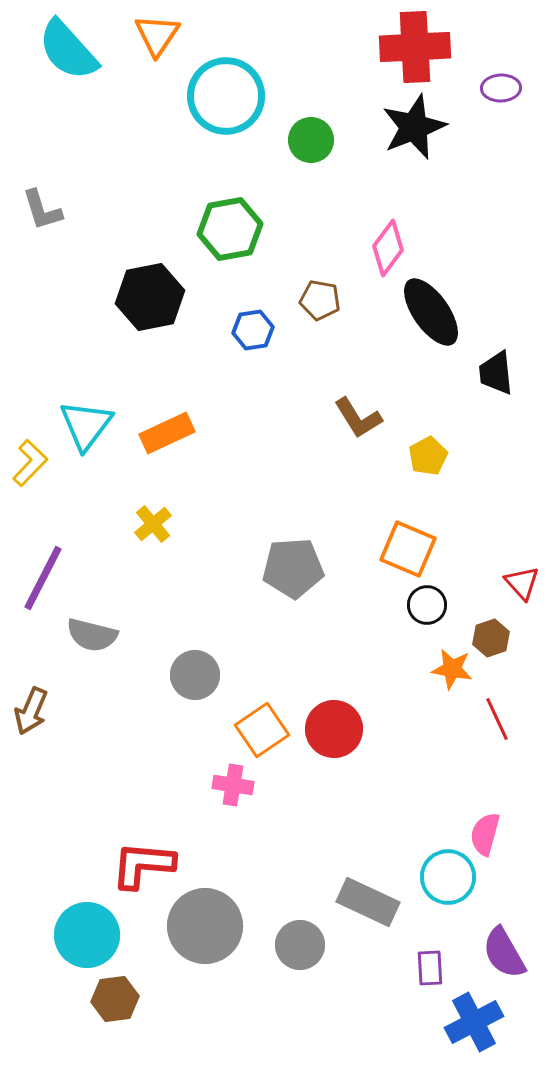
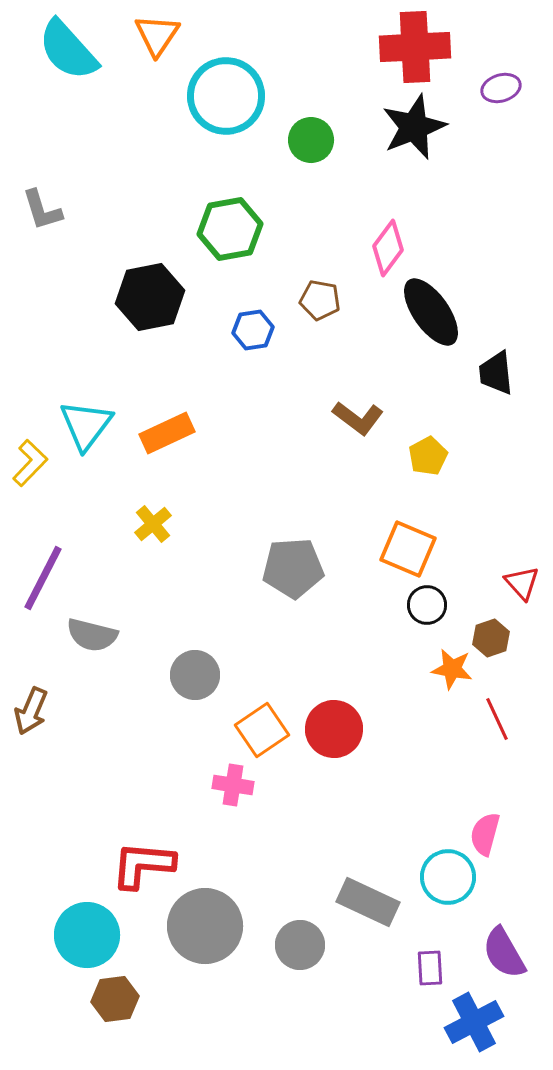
purple ellipse at (501, 88): rotated 15 degrees counterclockwise
brown L-shape at (358, 418): rotated 21 degrees counterclockwise
